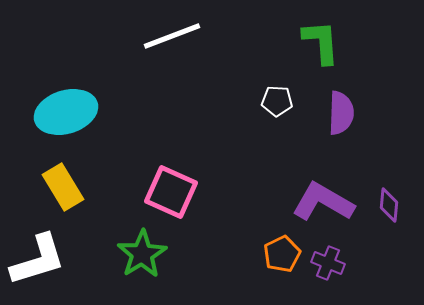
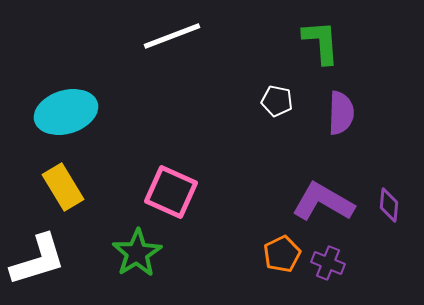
white pentagon: rotated 8 degrees clockwise
green star: moved 5 px left, 1 px up
